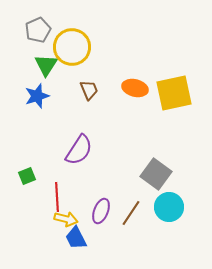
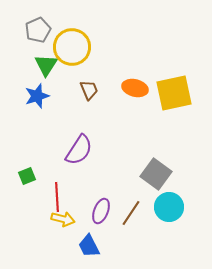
yellow arrow: moved 3 px left
blue trapezoid: moved 13 px right, 8 px down
